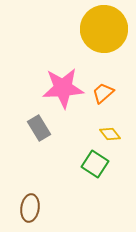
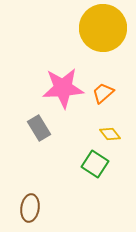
yellow circle: moved 1 px left, 1 px up
